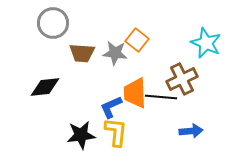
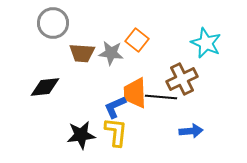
gray star: moved 4 px left
blue L-shape: moved 4 px right
